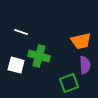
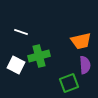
green cross: rotated 30 degrees counterclockwise
white square: rotated 12 degrees clockwise
